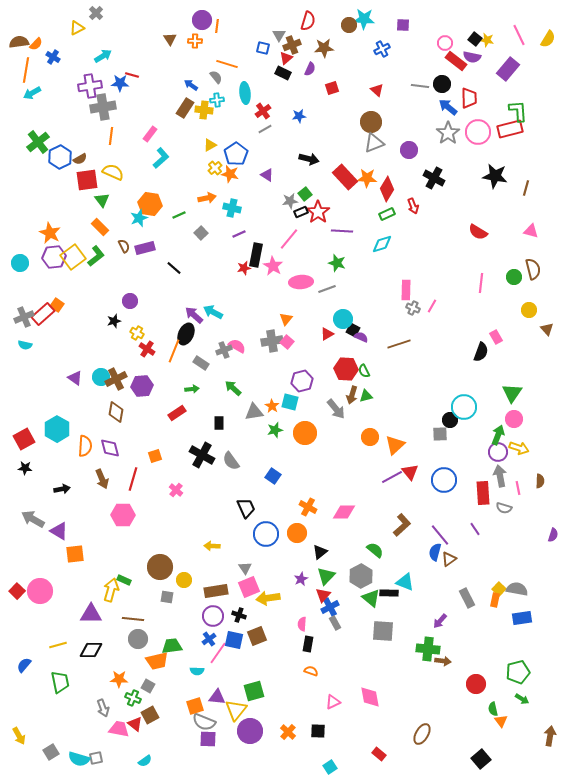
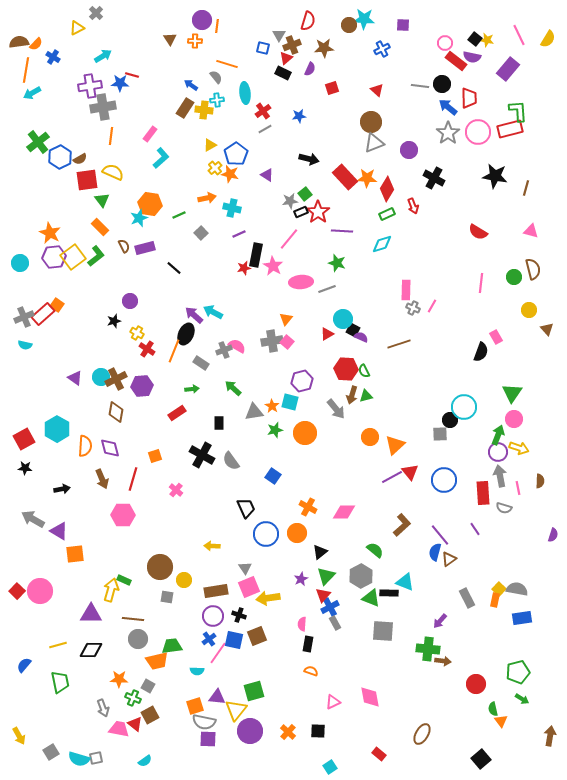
green triangle at (371, 598): rotated 18 degrees counterclockwise
gray semicircle at (204, 722): rotated 10 degrees counterclockwise
